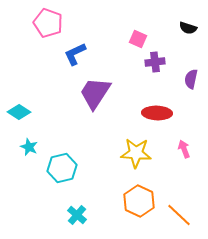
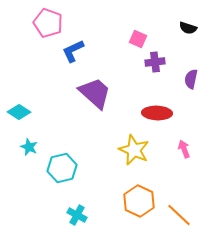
blue L-shape: moved 2 px left, 3 px up
purple trapezoid: rotated 99 degrees clockwise
yellow star: moved 2 px left, 3 px up; rotated 20 degrees clockwise
cyan cross: rotated 12 degrees counterclockwise
